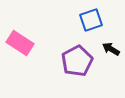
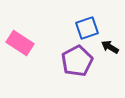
blue square: moved 4 px left, 8 px down
black arrow: moved 1 px left, 2 px up
